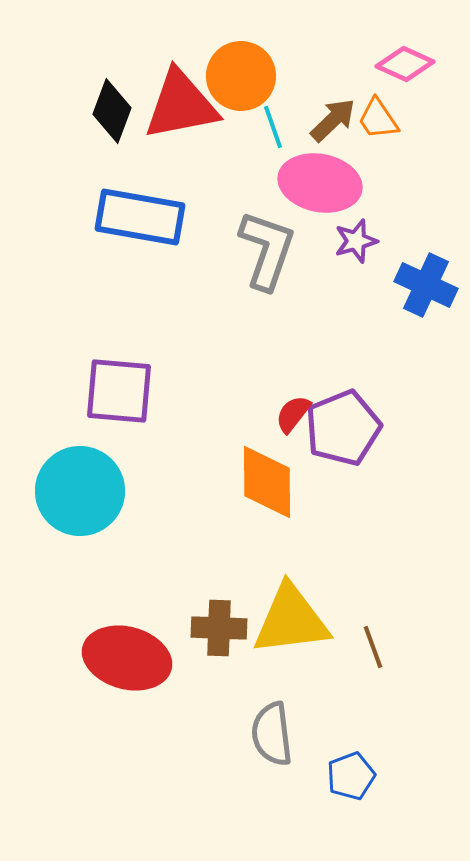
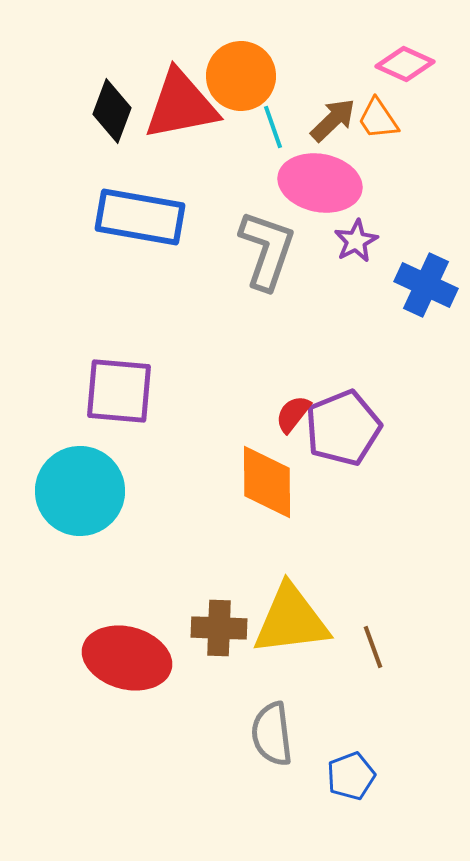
purple star: rotated 12 degrees counterclockwise
